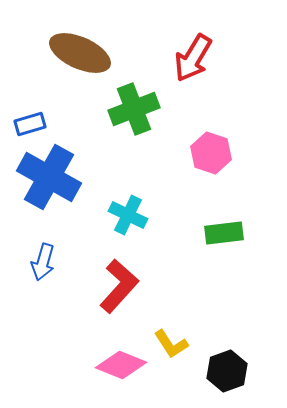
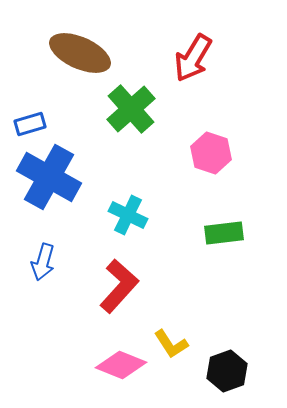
green cross: moved 3 px left; rotated 21 degrees counterclockwise
